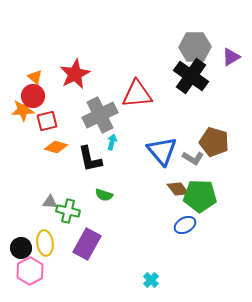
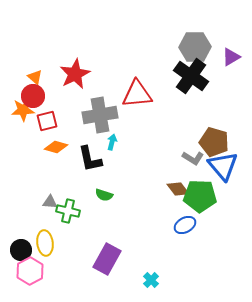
gray cross: rotated 16 degrees clockwise
blue triangle: moved 61 px right, 15 px down
purple rectangle: moved 20 px right, 15 px down
black circle: moved 2 px down
